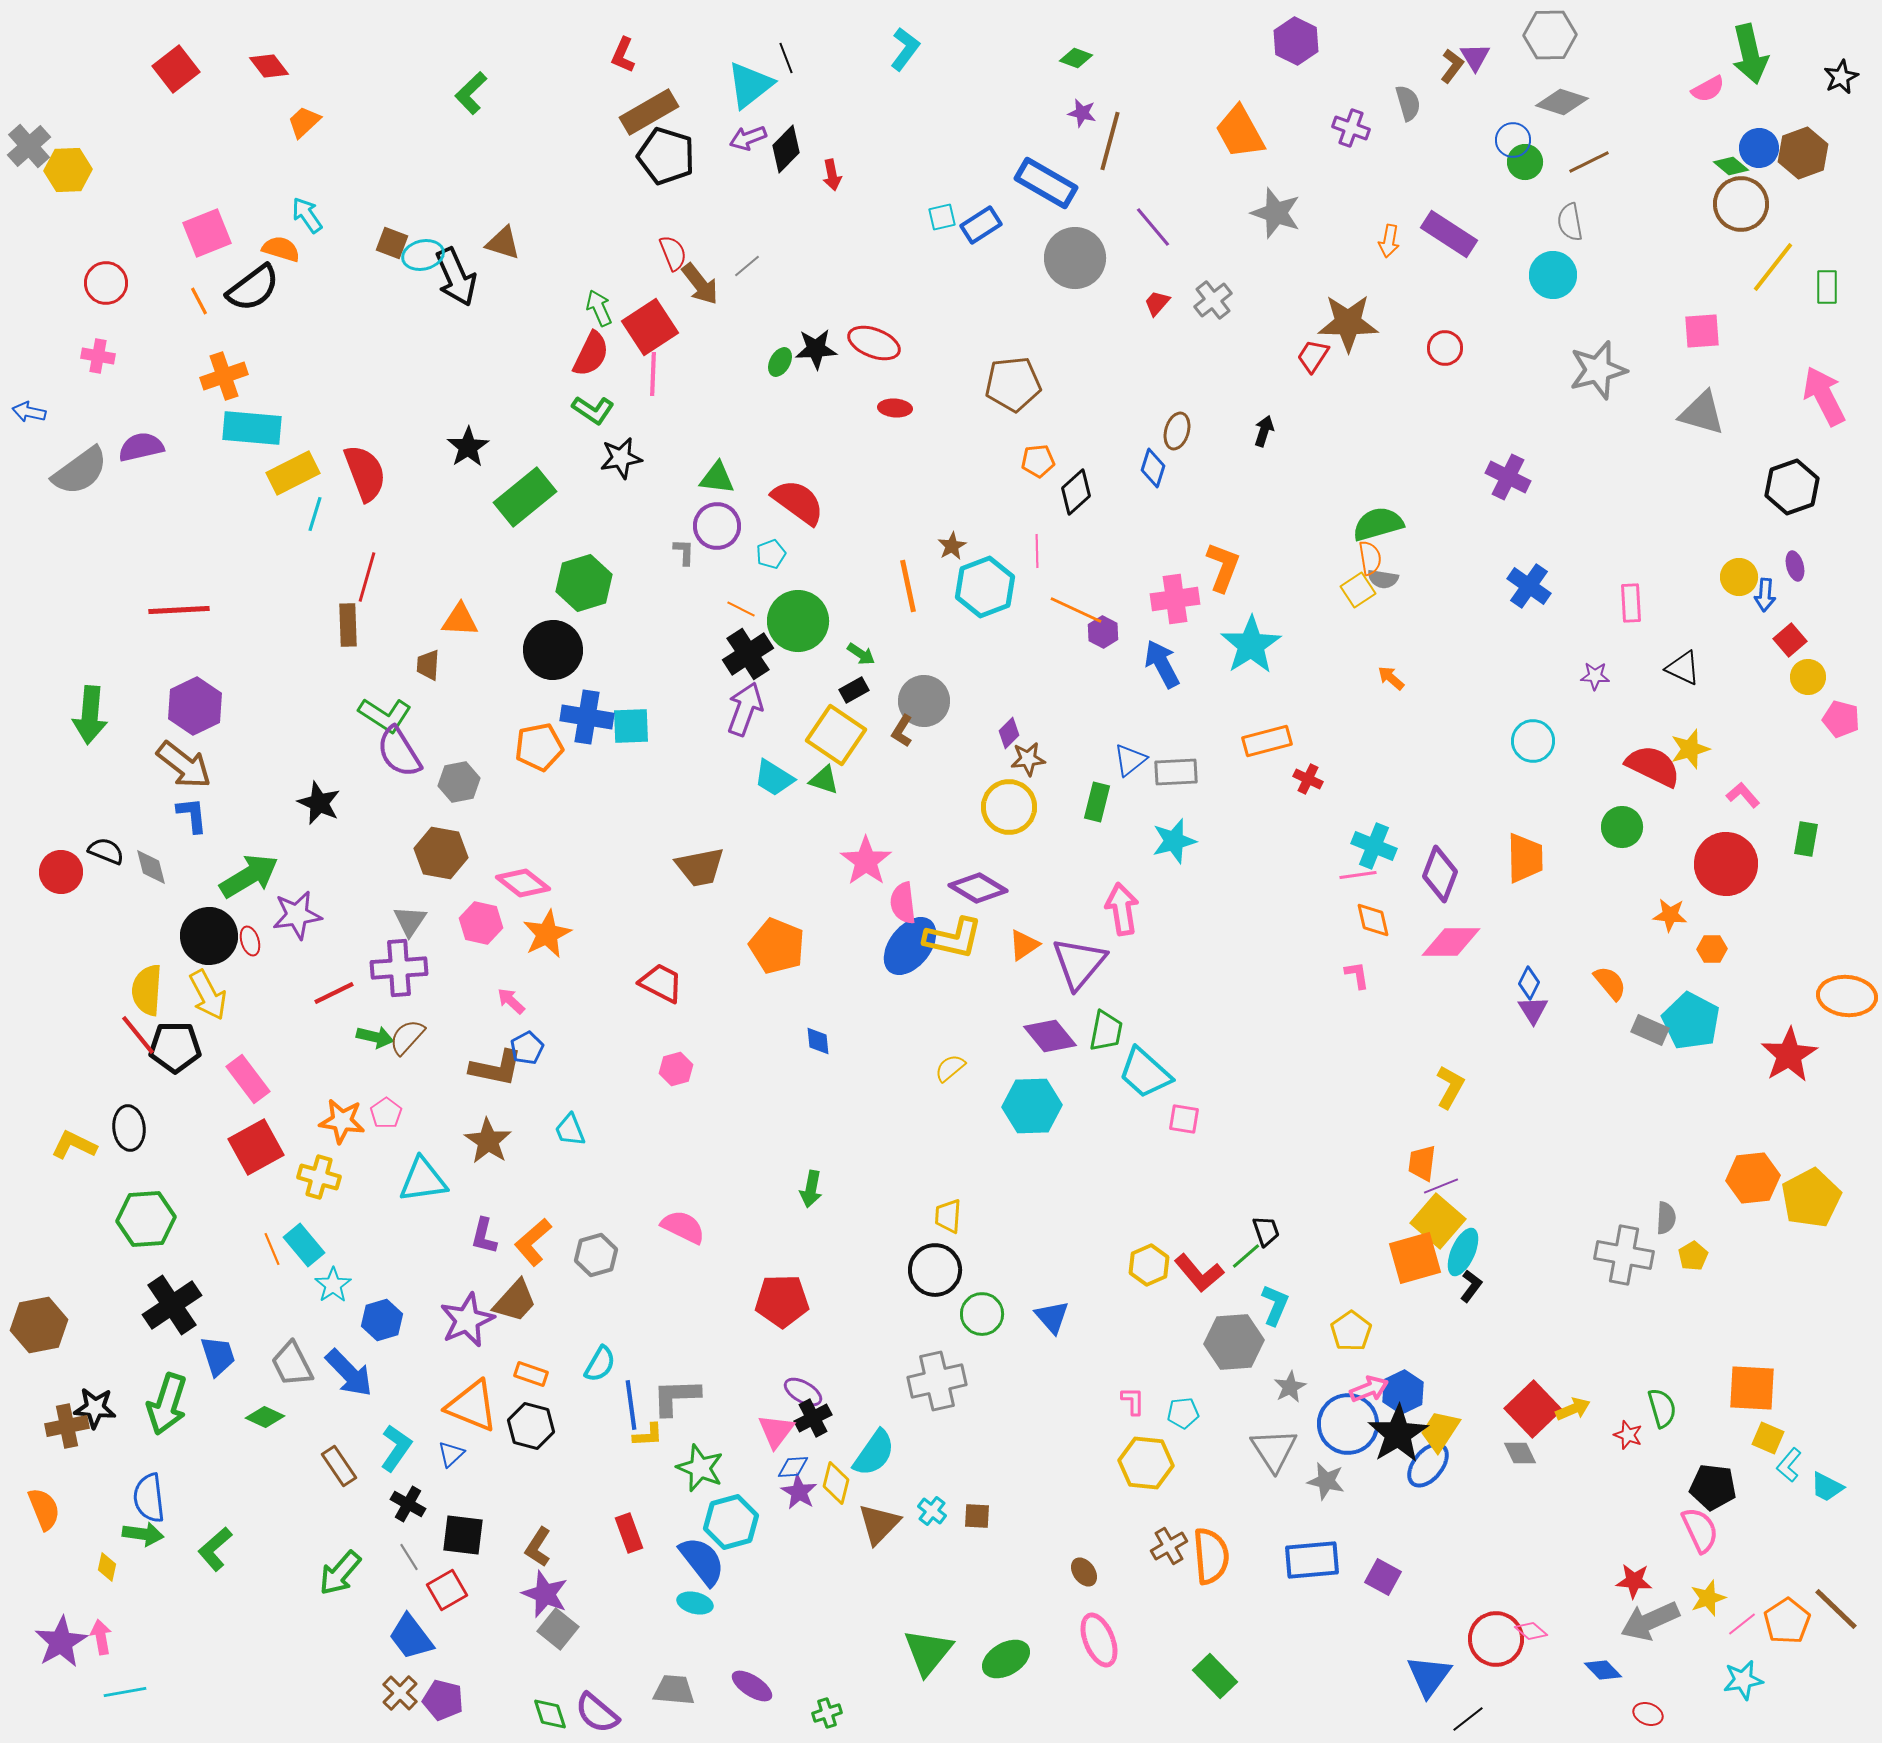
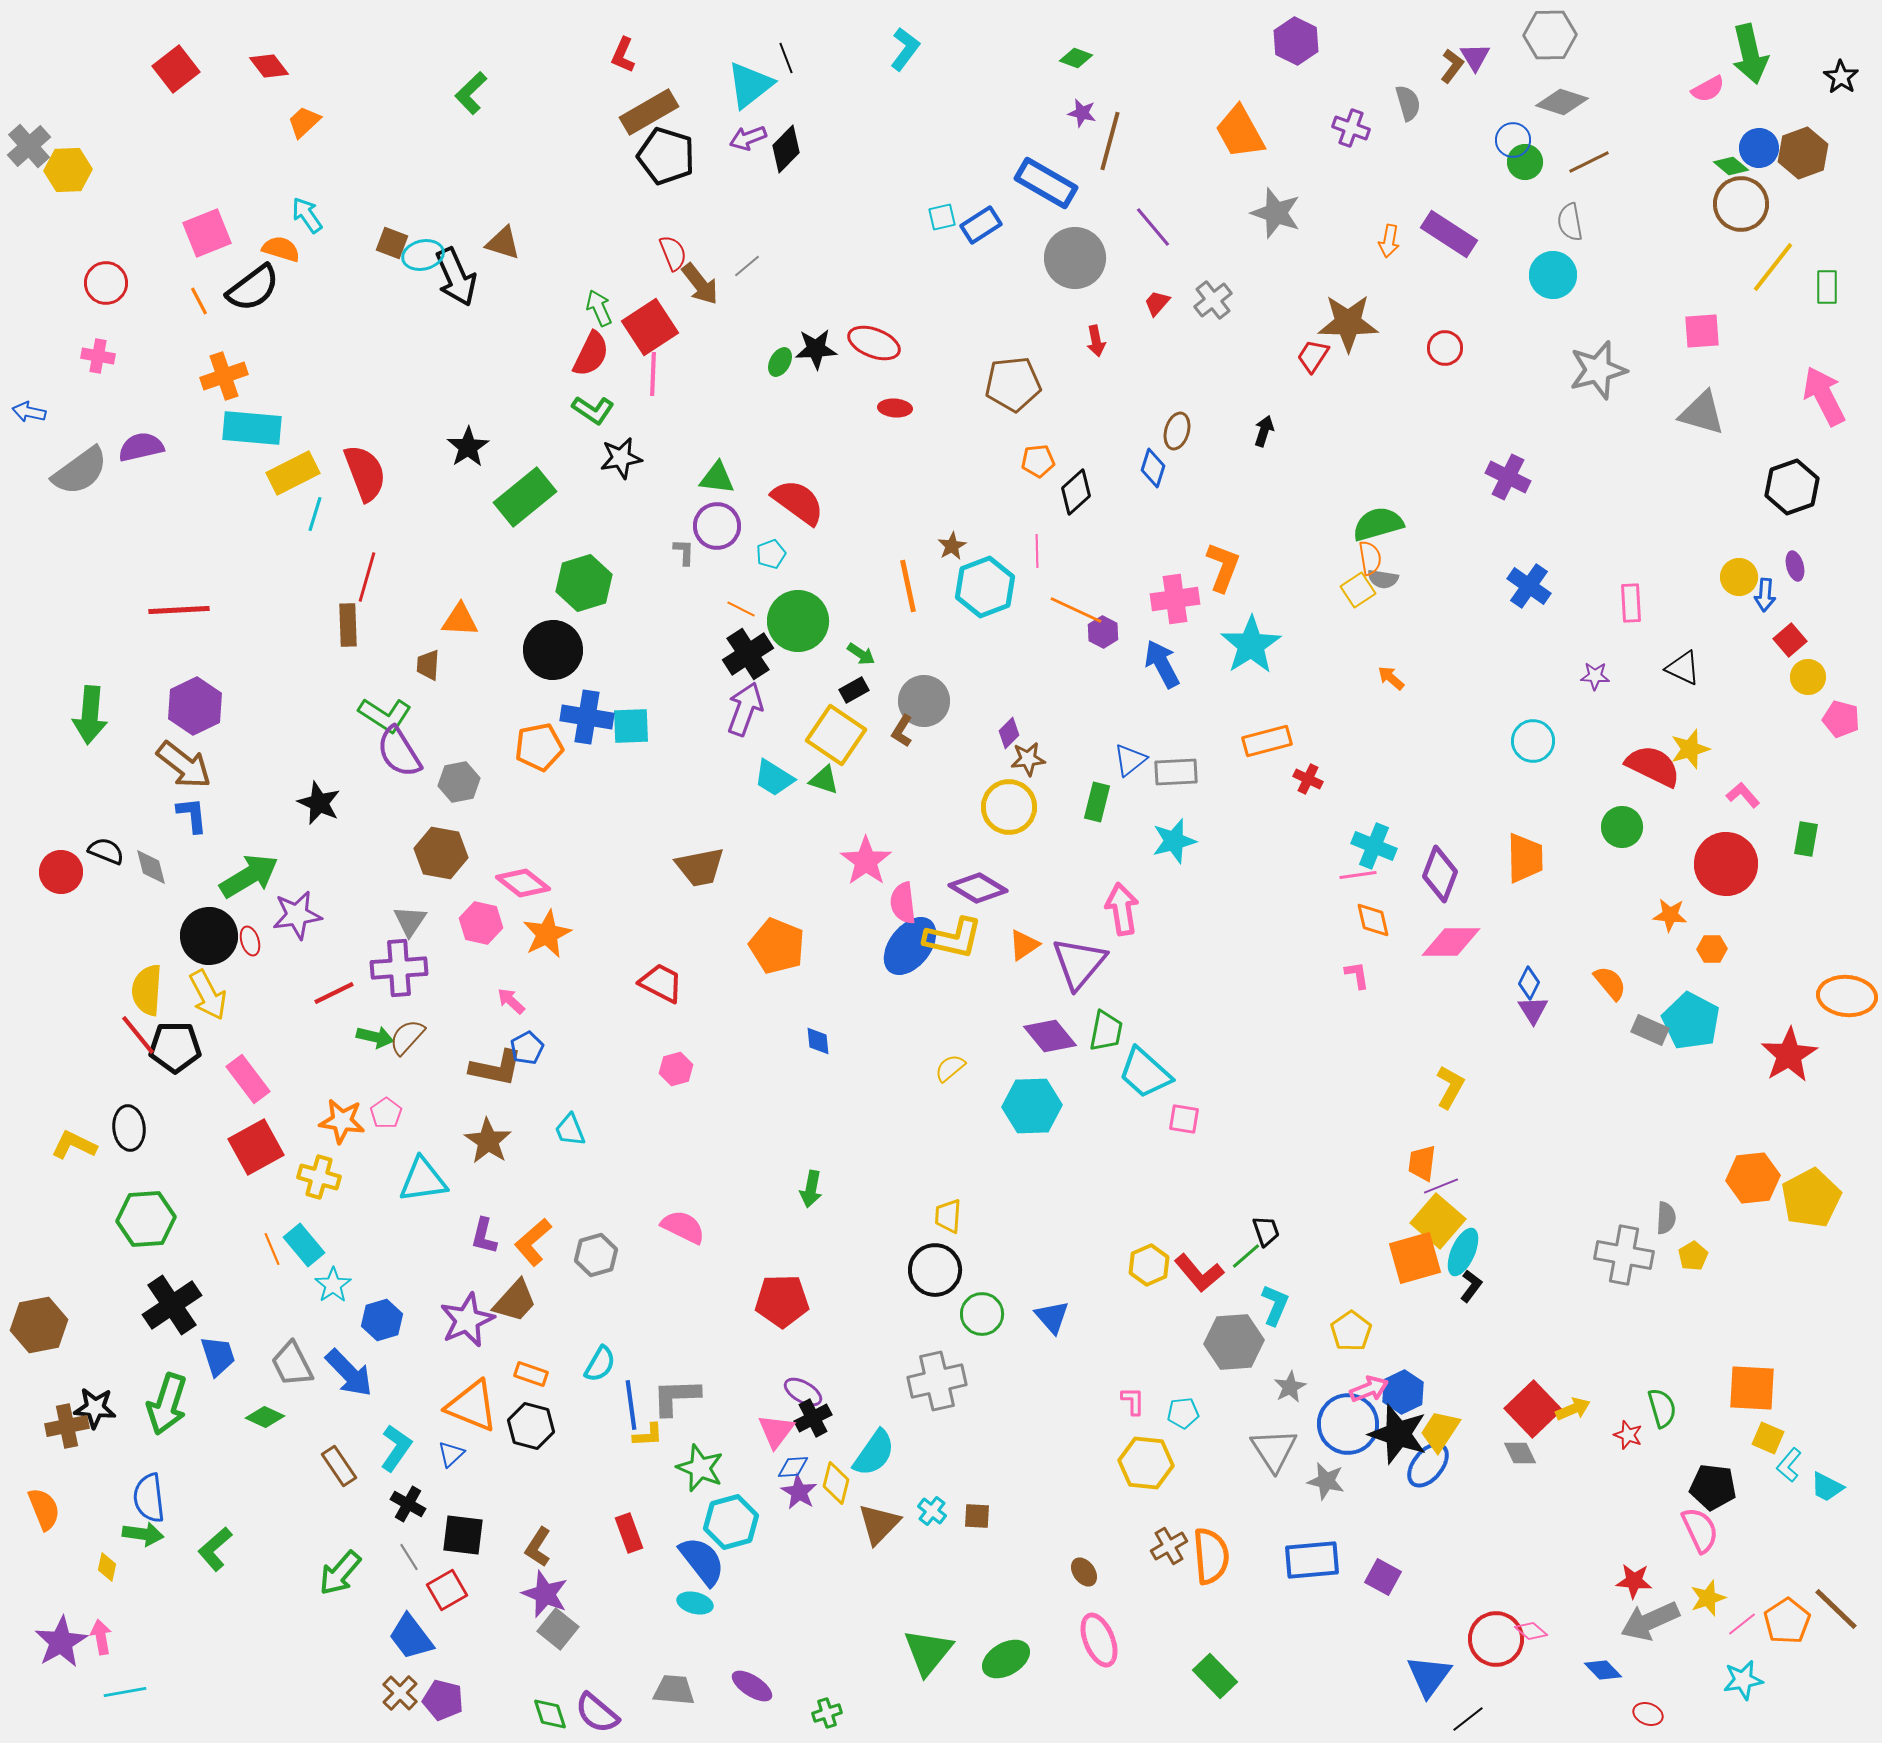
black star at (1841, 77): rotated 12 degrees counterclockwise
red arrow at (832, 175): moved 264 px right, 166 px down
black star at (1398, 1434): rotated 22 degrees counterclockwise
